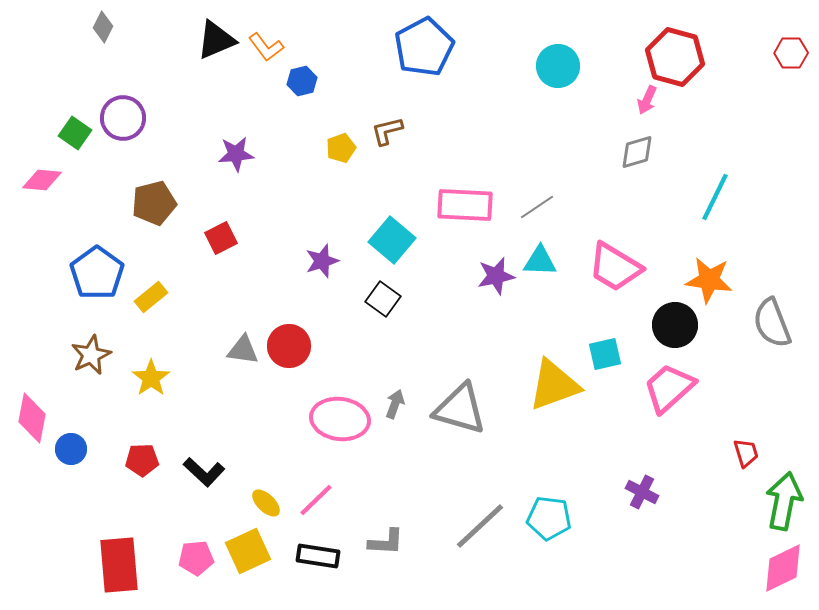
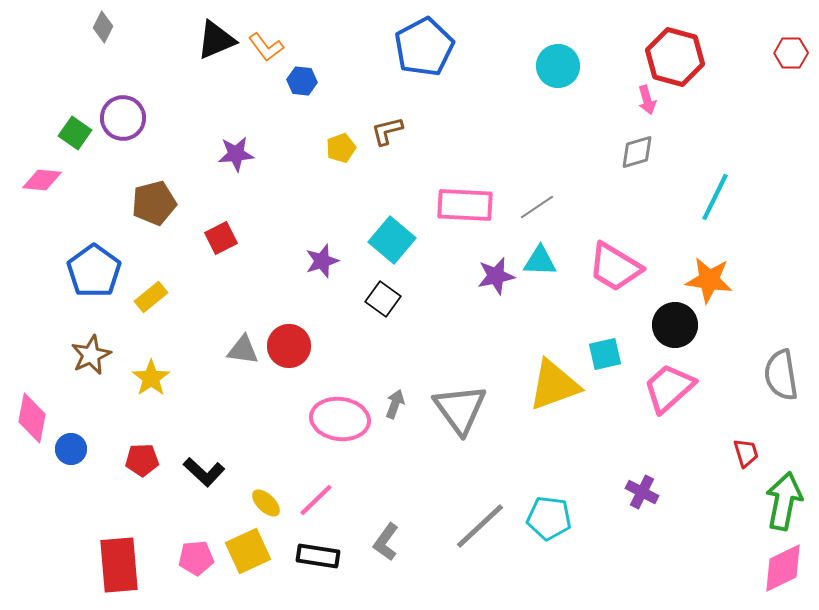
blue hexagon at (302, 81): rotated 20 degrees clockwise
pink arrow at (647, 100): rotated 40 degrees counterclockwise
blue pentagon at (97, 273): moved 3 px left, 2 px up
gray semicircle at (772, 323): moved 9 px right, 52 px down; rotated 12 degrees clockwise
gray triangle at (460, 409): rotated 38 degrees clockwise
gray L-shape at (386, 542): rotated 123 degrees clockwise
